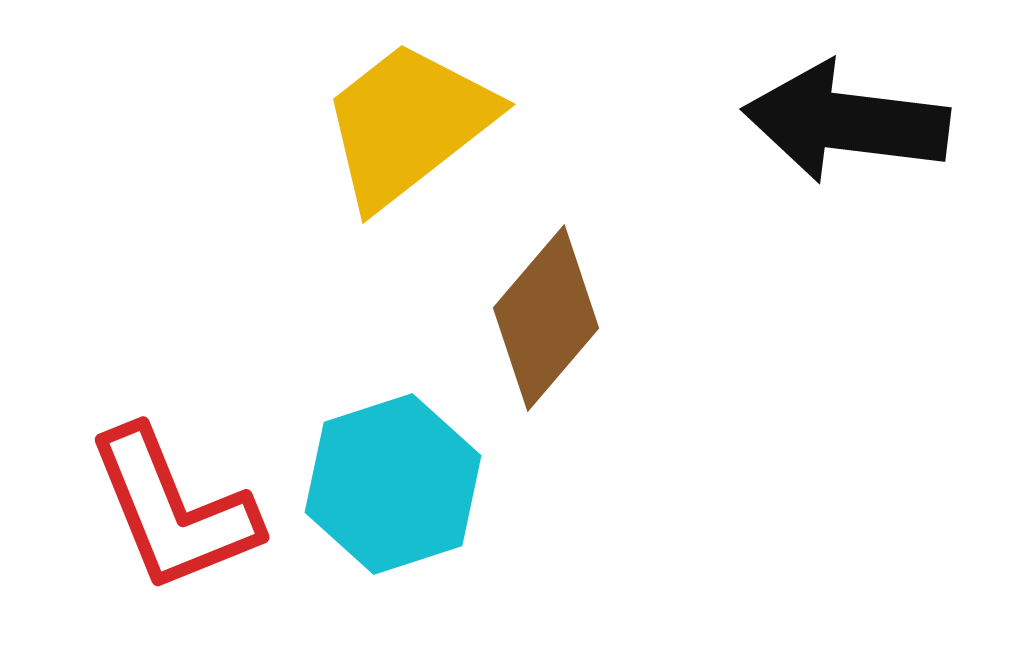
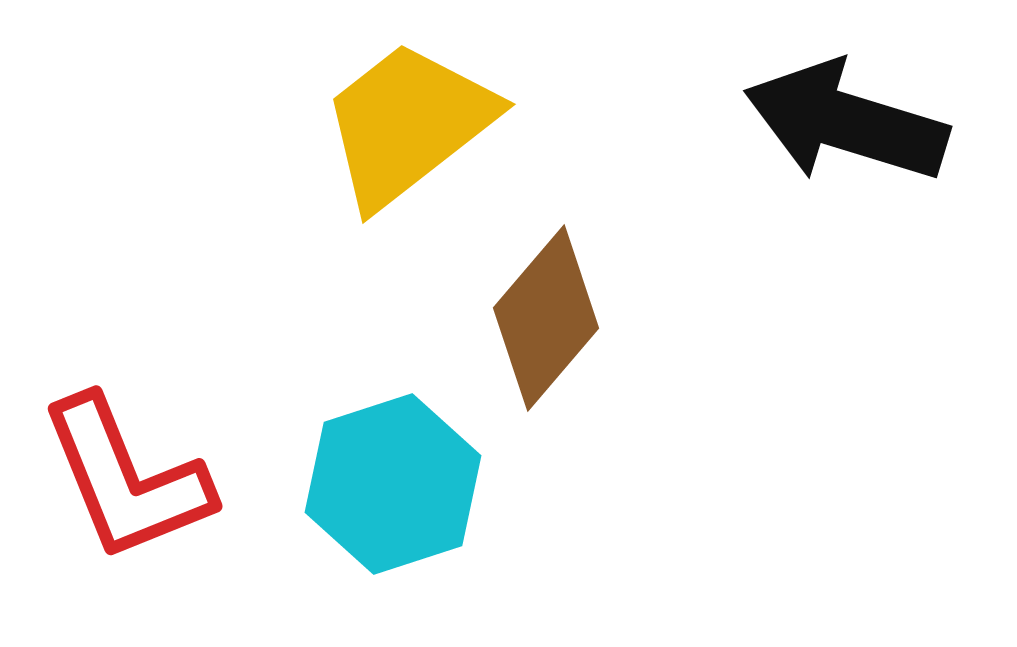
black arrow: rotated 10 degrees clockwise
red L-shape: moved 47 px left, 31 px up
